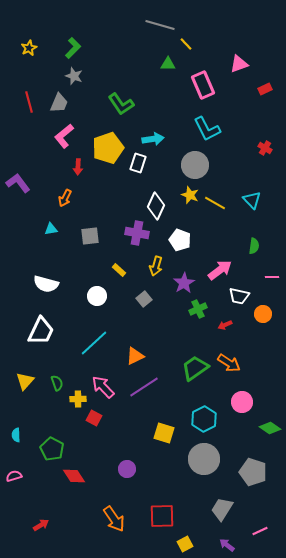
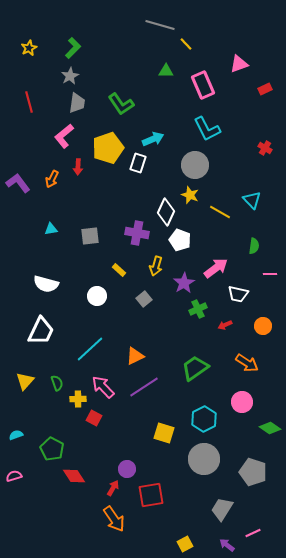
green triangle at (168, 64): moved 2 px left, 7 px down
gray star at (74, 76): moved 4 px left; rotated 24 degrees clockwise
gray trapezoid at (59, 103): moved 18 px right; rotated 15 degrees counterclockwise
cyan arrow at (153, 139): rotated 15 degrees counterclockwise
orange arrow at (65, 198): moved 13 px left, 19 px up
yellow line at (215, 203): moved 5 px right, 9 px down
white diamond at (156, 206): moved 10 px right, 6 px down
pink arrow at (220, 270): moved 4 px left, 2 px up
pink line at (272, 277): moved 2 px left, 3 px up
white trapezoid at (239, 296): moved 1 px left, 2 px up
orange circle at (263, 314): moved 12 px down
cyan line at (94, 343): moved 4 px left, 6 px down
orange arrow at (229, 363): moved 18 px right
cyan semicircle at (16, 435): rotated 72 degrees clockwise
red square at (162, 516): moved 11 px left, 21 px up; rotated 8 degrees counterclockwise
red arrow at (41, 525): moved 72 px right, 37 px up; rotated 28 degrees counterclockwise
pink line at (260, 531): moved 7 px left, 2 px down
